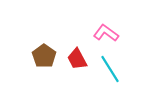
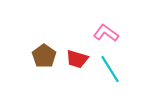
red trapezoid: rotated 45 degrees counterclockwise
